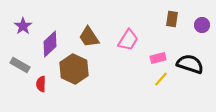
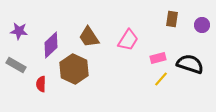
purple star: moved 4 px left, 5 px down; rotated 30 degrees counterclockwise
purple diamond: moved 1 px right, 1 px down
gray rectangle: moved 4 px left
